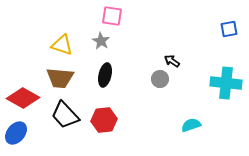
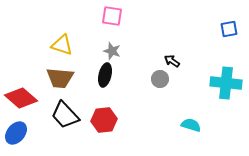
gray star: moved 11 px right, 10 px down; rotated 12 degrees counterclockwise
red diamond: moved 2 px left; rotated 12 degrees clockwise
cyan semicircle: rotated 36 degrees clockwise
